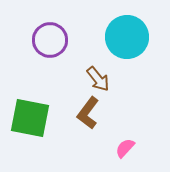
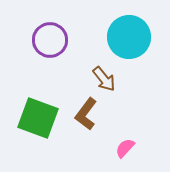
cyan circle: moved 2 px right
brown arrow: moved 6 px right
brown L-shape: moved 2 px left, 1 px down
green square: moved 8 px right; rotated 9 degrees clockwise
